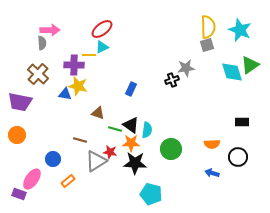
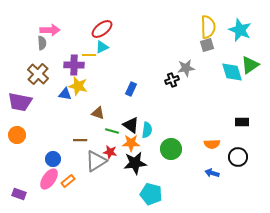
green line: moved 3 px left, 2 px down
brown line: rotated 16 degrees counterclockwise
black star: rotated 10 degrees counterclockwise
pink ellipse: moved 17 px right
